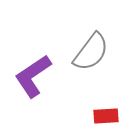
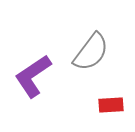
red rectangle: moved 5 px right, 11 px up
